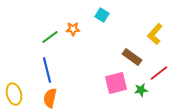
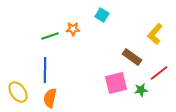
green line: moved 1 px up; rotated 18 degrees clockwise
blue line: moved 2 px left; rotated 15 degrees clockwise
yellow ellipse: moved 4 px right, 2 px up; rotated 20 degrees counterclockwise
